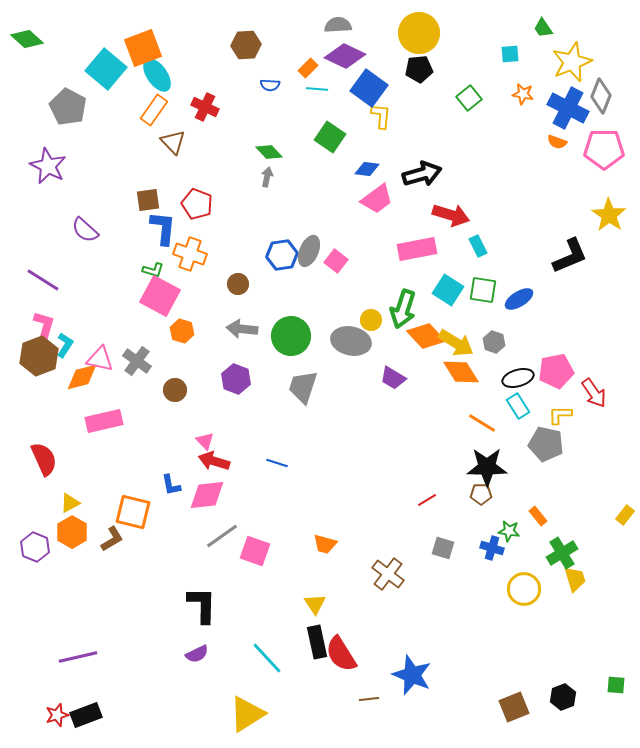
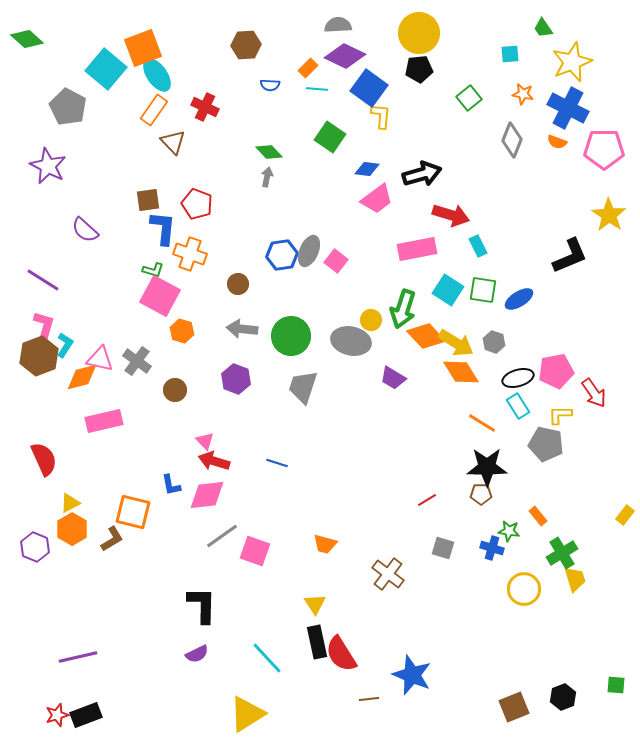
gray diamond at (601, 96): moved 89 px left, 44 px down
orange hexagon at (72, 532): moved 3 px up
